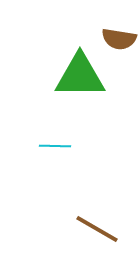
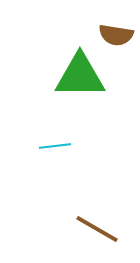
brown semicircle: moved 3 px left, 4 px up
cyan line: rotated 8 degrees counterclockwise
